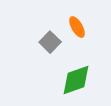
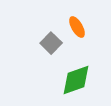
gray square: moved 1 px right, 1 px down
